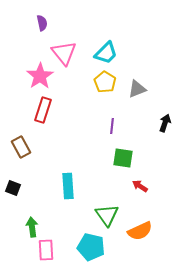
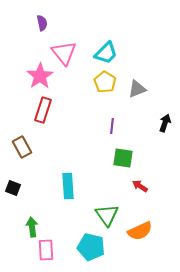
brown rectangle: moved 1 px right
